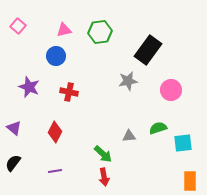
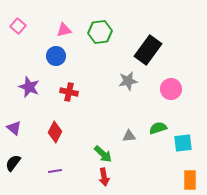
pink circle: moved 1 px up
orange rectangle: moved 1 px up
